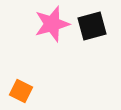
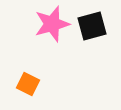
orange square: moved 7 px right, 7 px up
